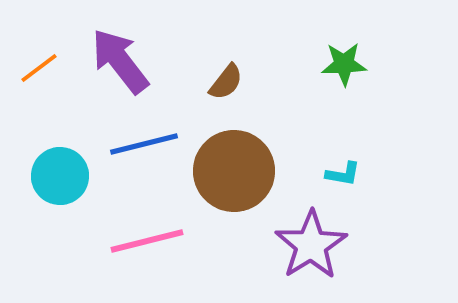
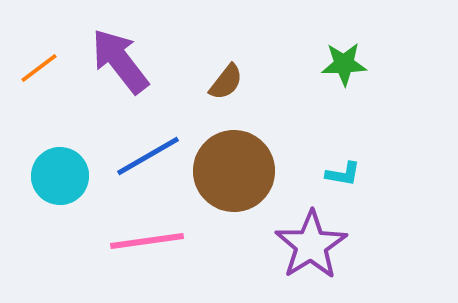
blue line: moved 4 px right, 12 px down; rotated 16 degrees counterclockwise
pink line: rotated 6 degrees clockwise
